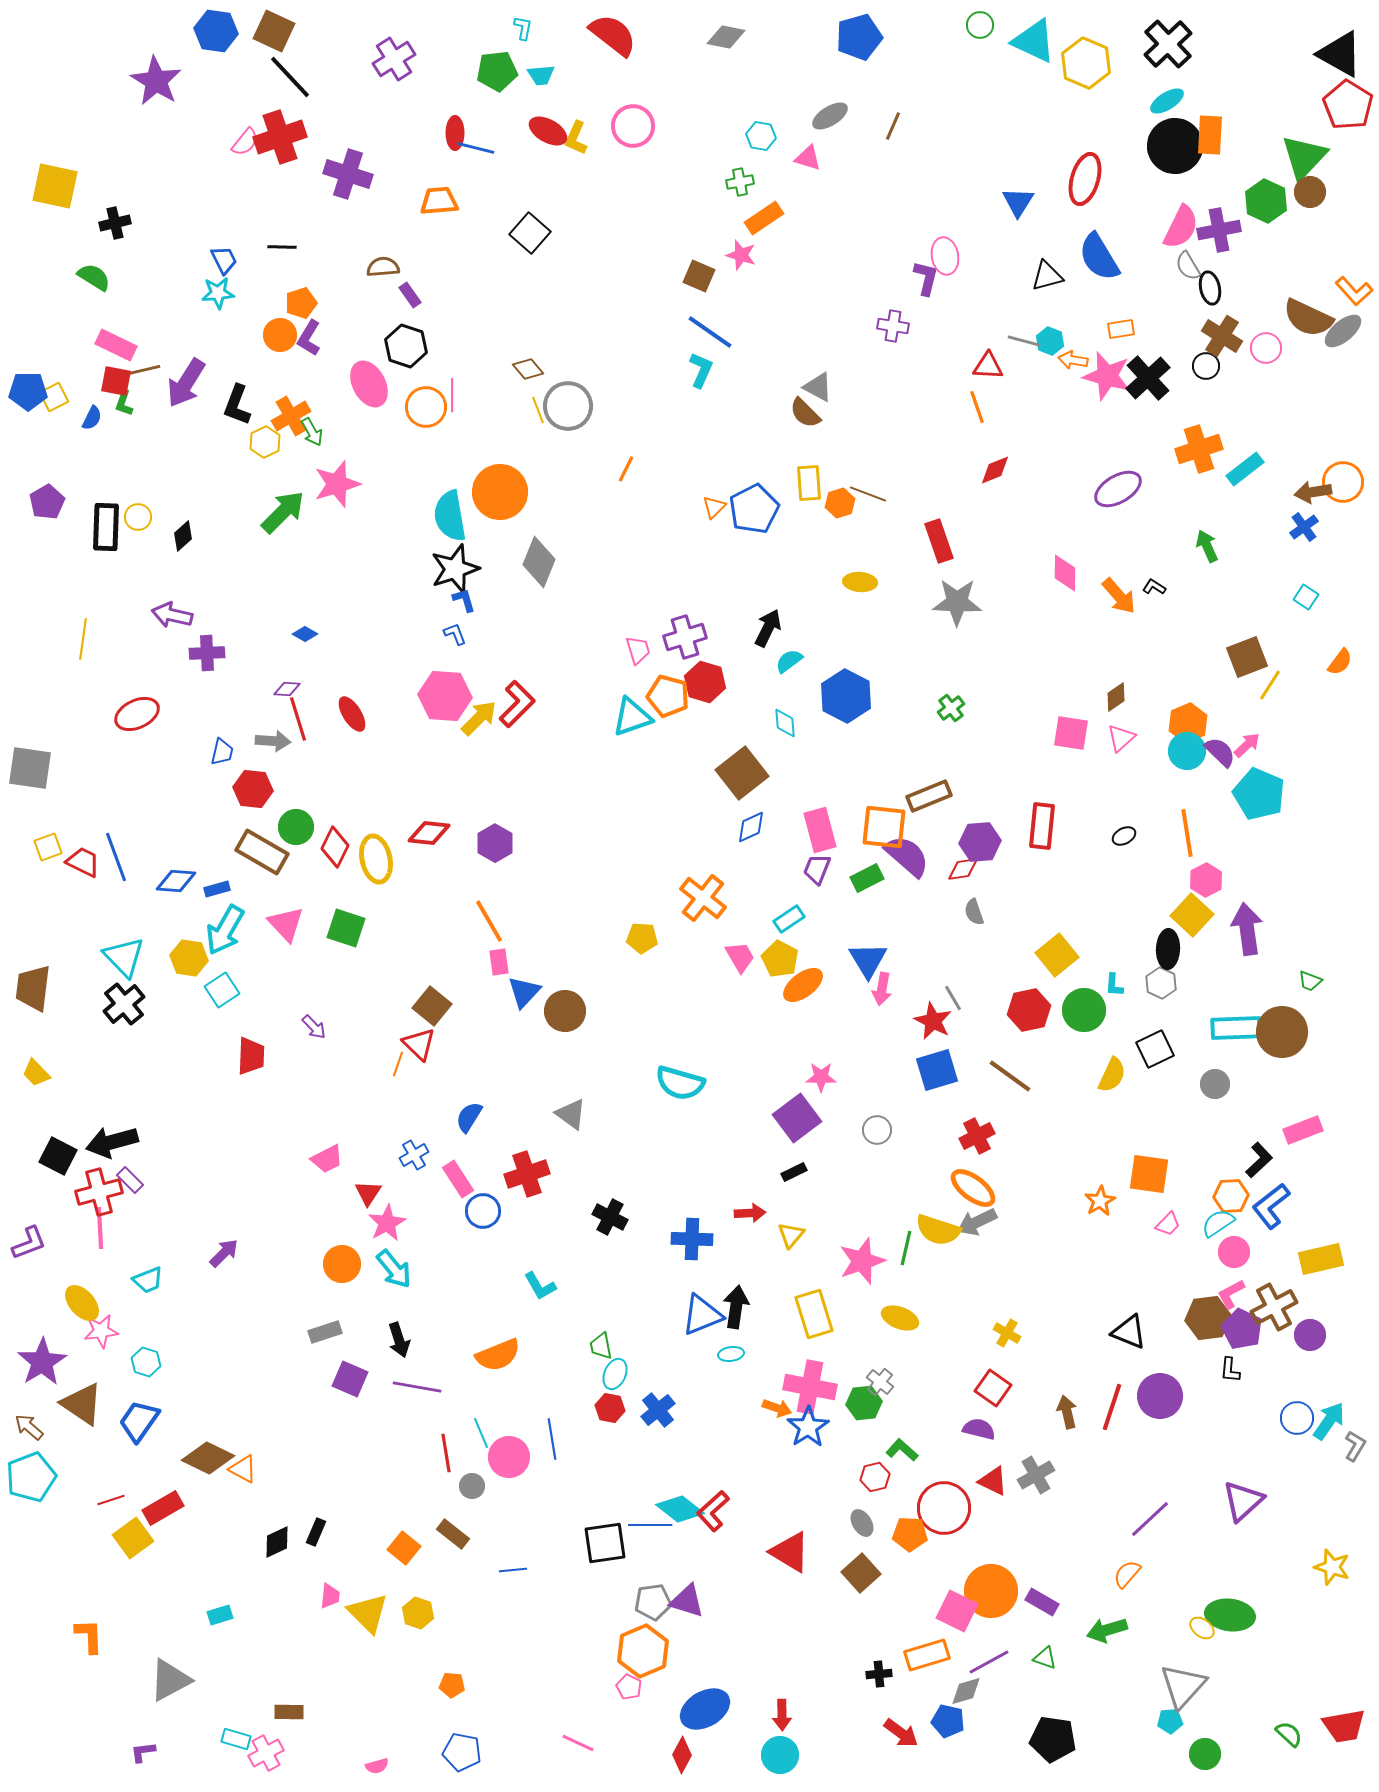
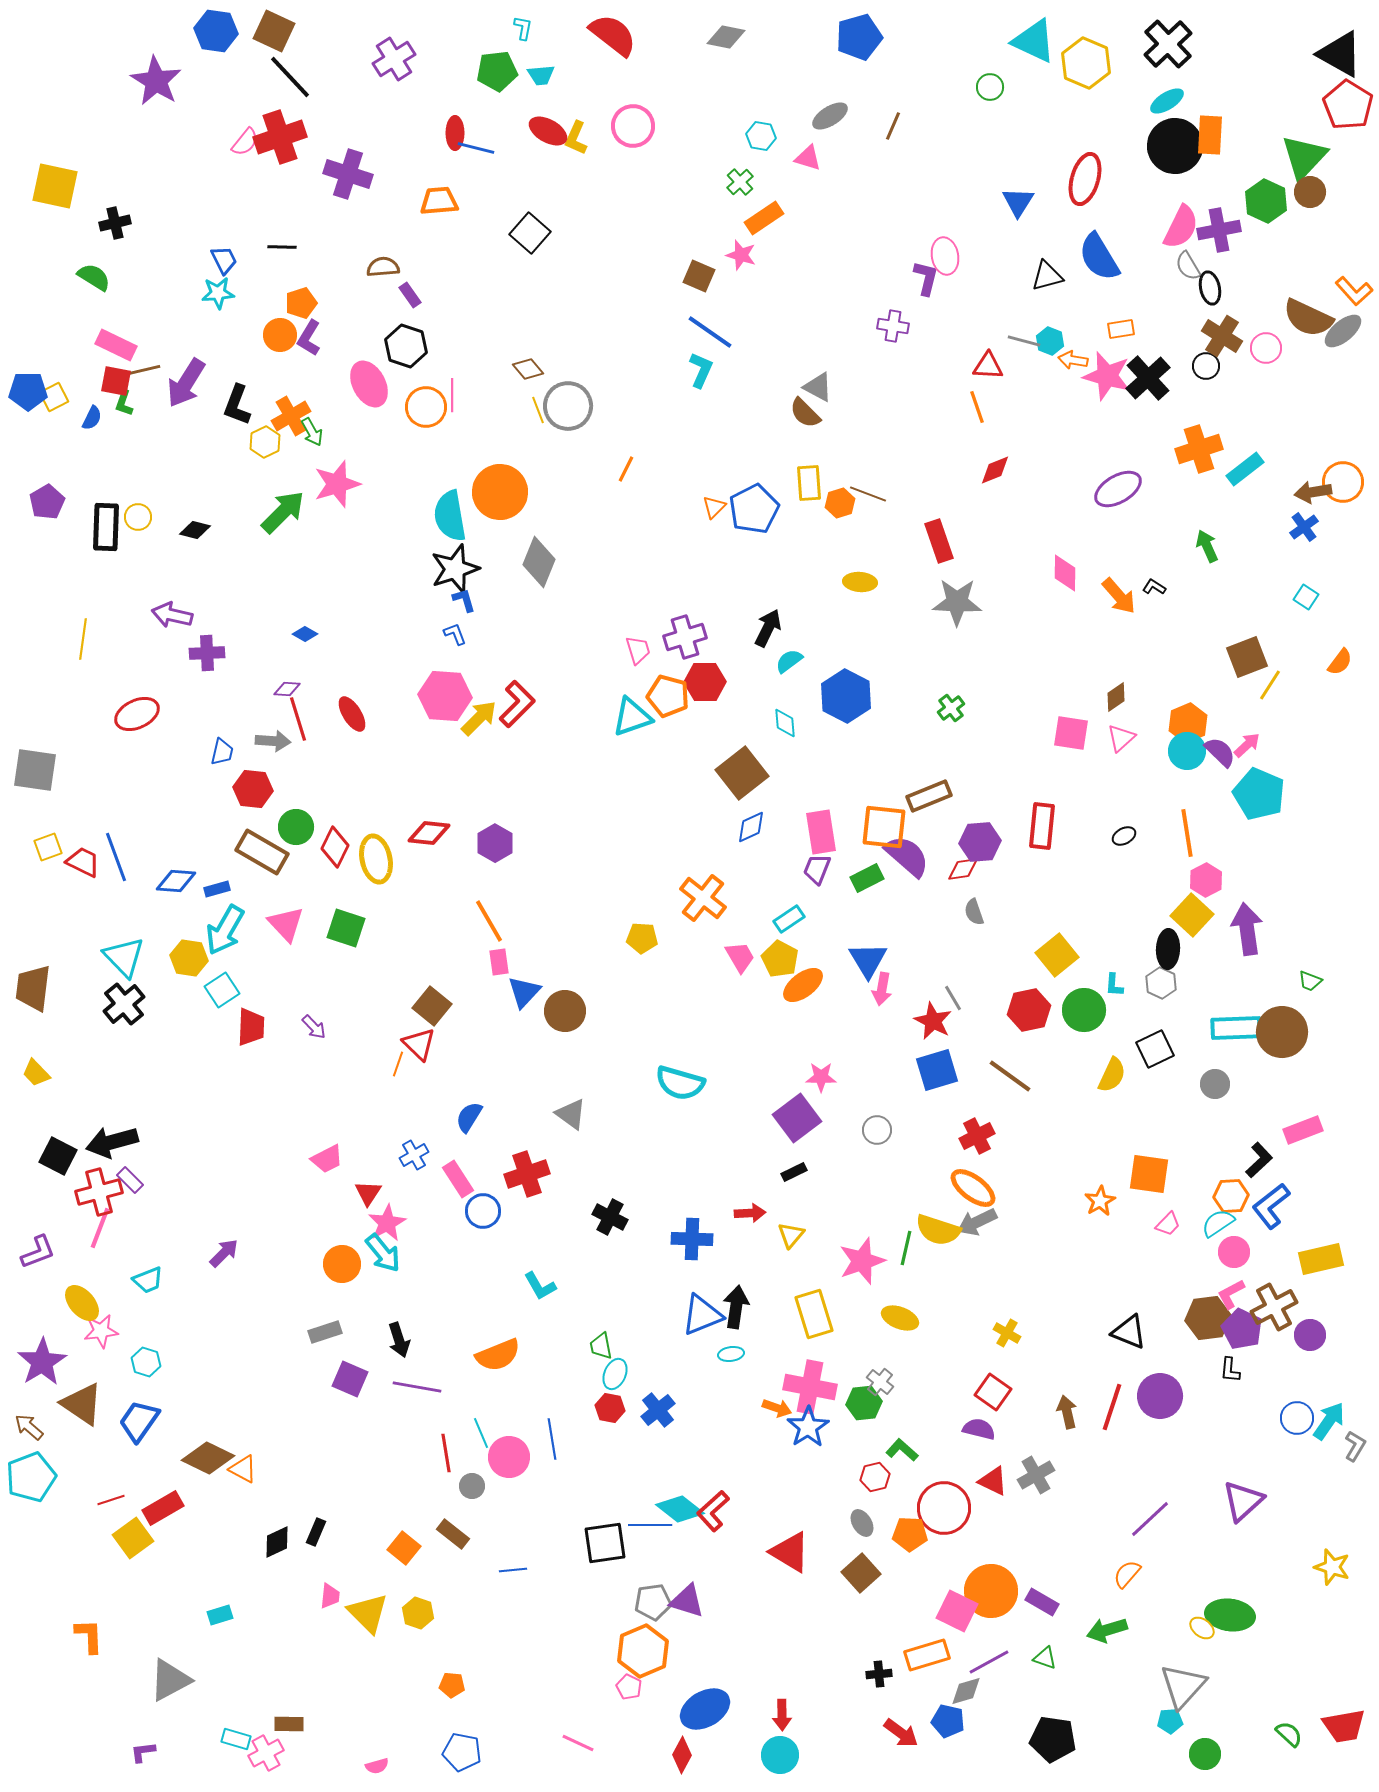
green circle at (980, 25): moved 10 px right, 62 px down
green cross at (740, 182): rotated 32 degrees counterclockwise
black diamond at (183, 536): moved 12 px right, 6 px up; rotated 56 degrees clockwise
red hexagon at (705, 682): rotated 18 degrees counterclockwise
gray square at (30, 768): moved 5 px right, 2 px down
pink rectangle at (820, 830): moved 1 px right, 2 px down; rotated 6 degrees clockwise
red trapezoid at (251, 1056): moved 29 px up
pink line at (100, 1228): rotated 24 degrees clockwise
purple L-shape at (29, 1243): moved 9 px right, 9 px down
cyan arrow at (394, 1269): moved 11 px left, 16 px up
red square at (993, 1388): moved 4 px down
brown rectangle at (289, 1712): moved 12 px down
